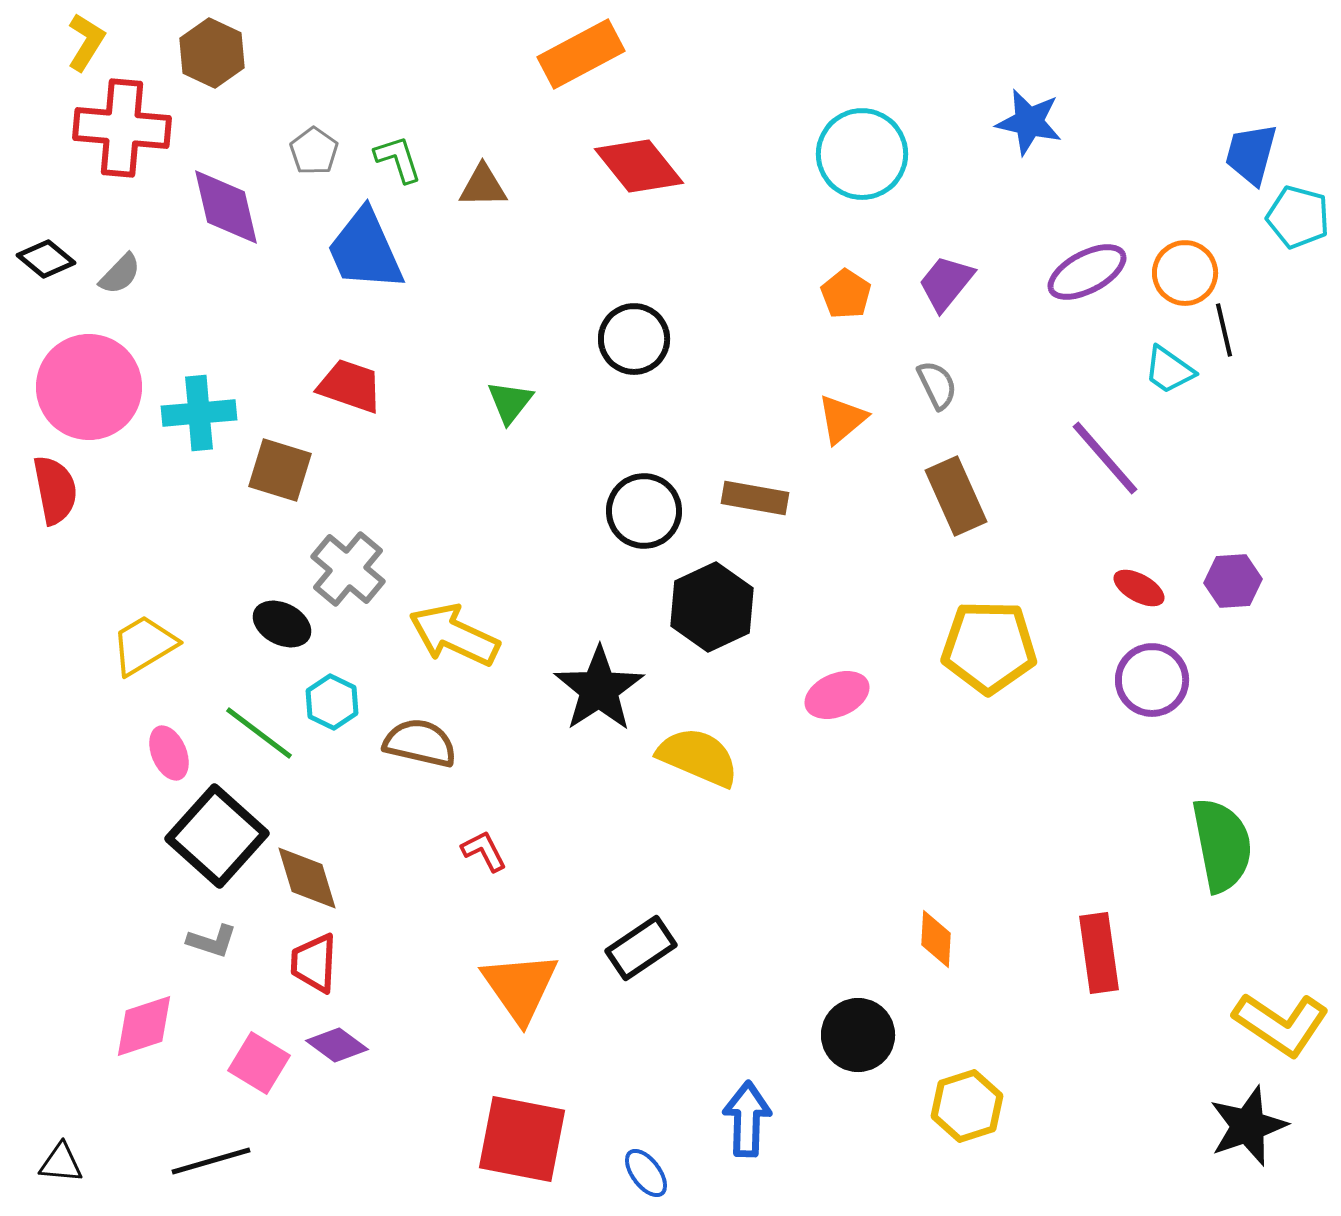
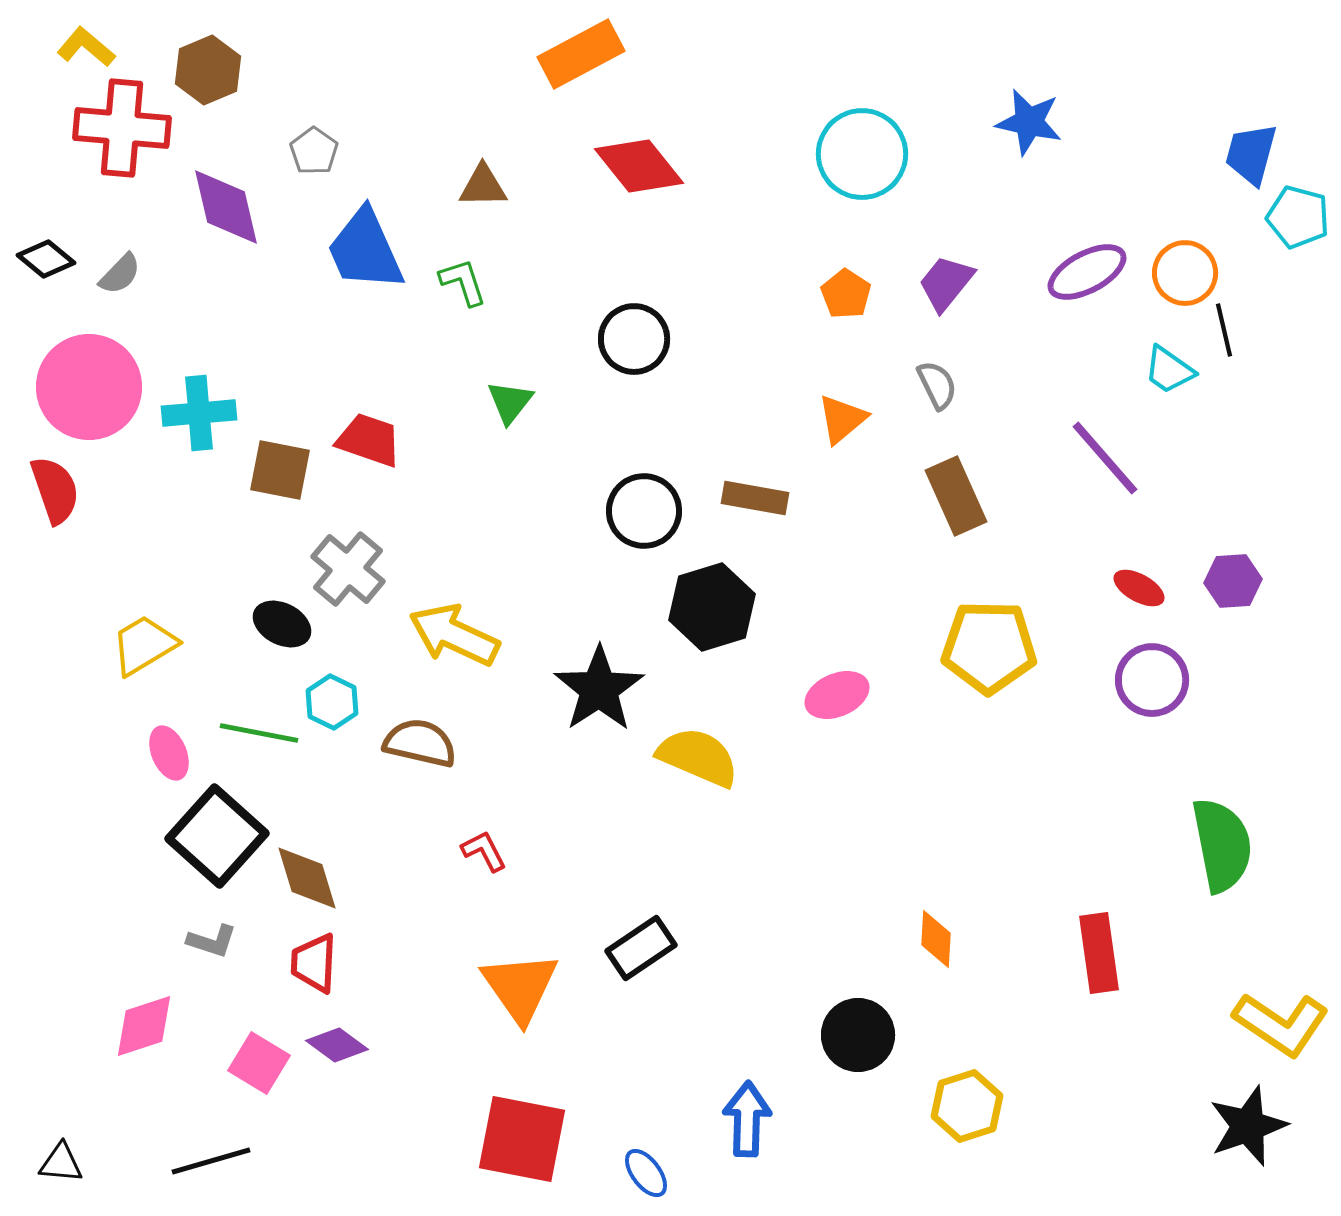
yellow L-shape at (86, 42): moved 5 px down; rotated 82 degrees counterclockwise
brown hexagon at (212, 53): moved 4 px left, 17 px down; rotated 12 degrees clockwise
green L-shape at (398, 159): moved 65 px right, 123 px down
red trapezoid at (350, 386): moved 19 px right, 54 px down
brown square at (280, 470): rotated 6 degrees counterclockwise
red semicircle at (55, 490): rotated 8 degrees counterclockwise
black hexagon at (712, 607): rotated 8 degrees clockwise
green line at (259, 733): rotated 26 degrees counterclockwise
